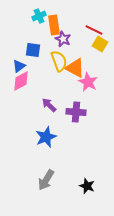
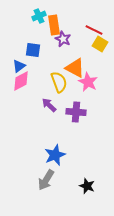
yellow semicircle: moved 21 px down
blue star: moved 9 px right, 18 px down
